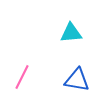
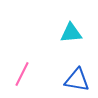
pink line: moved 3 px up
